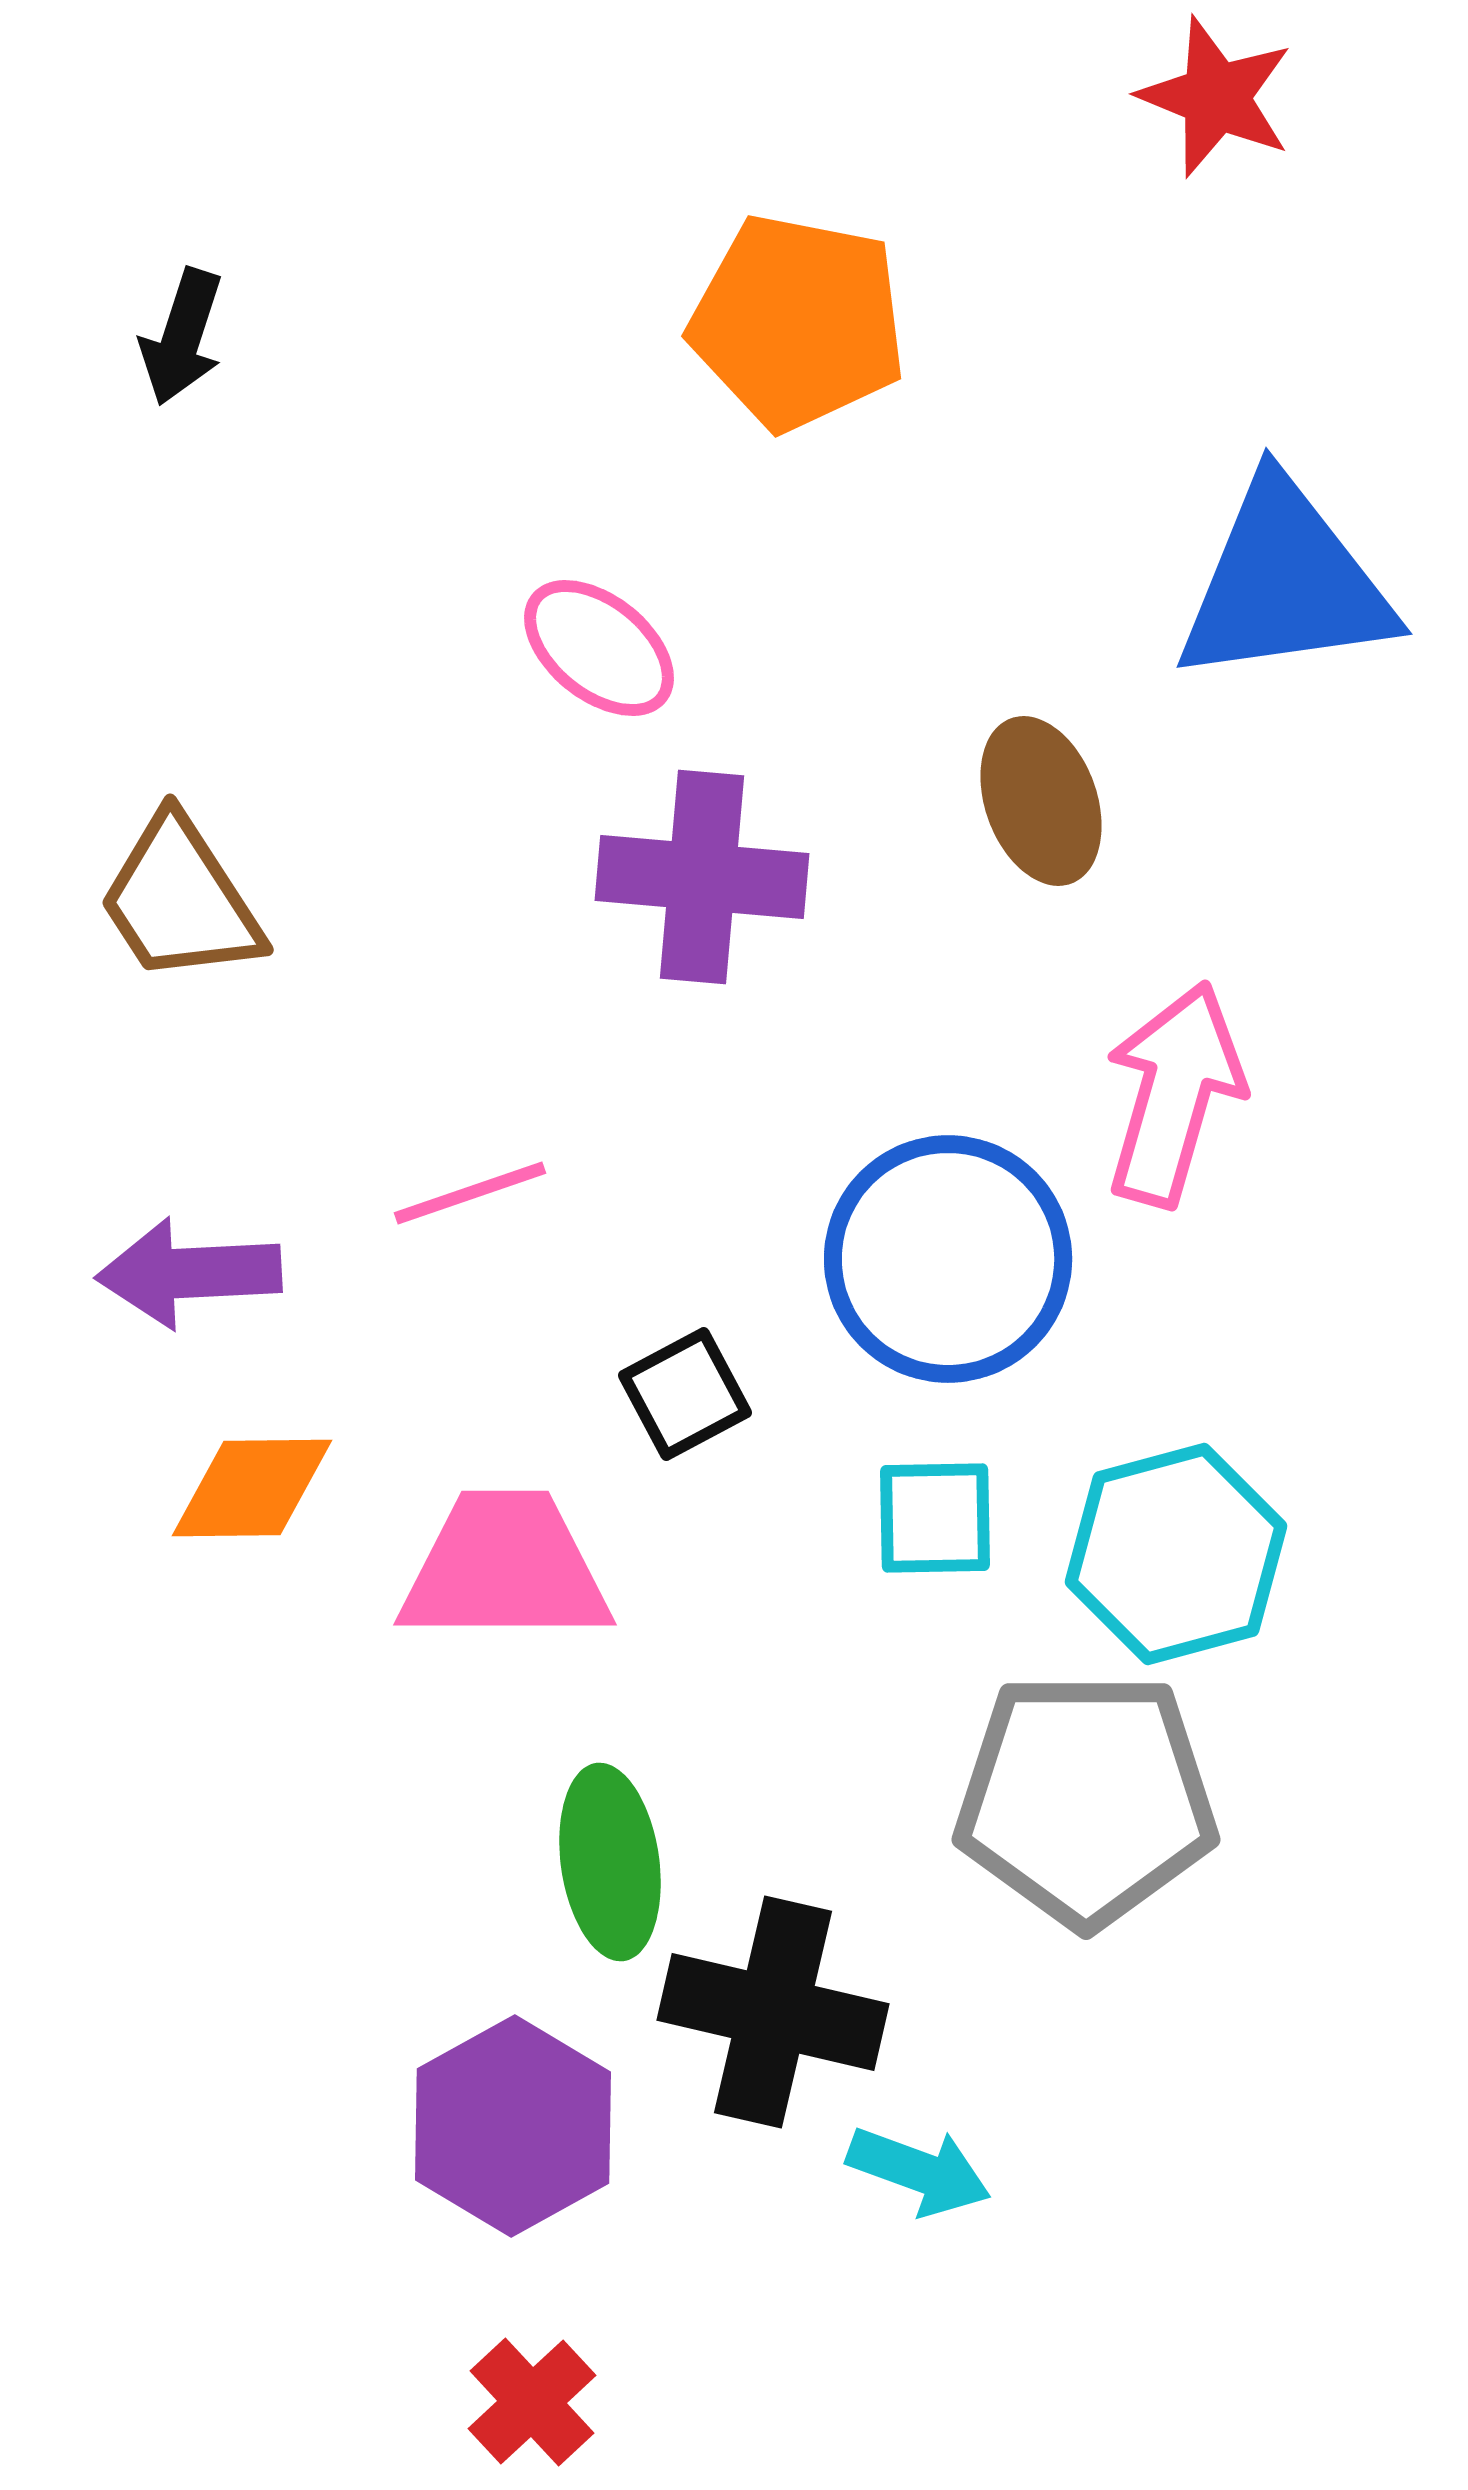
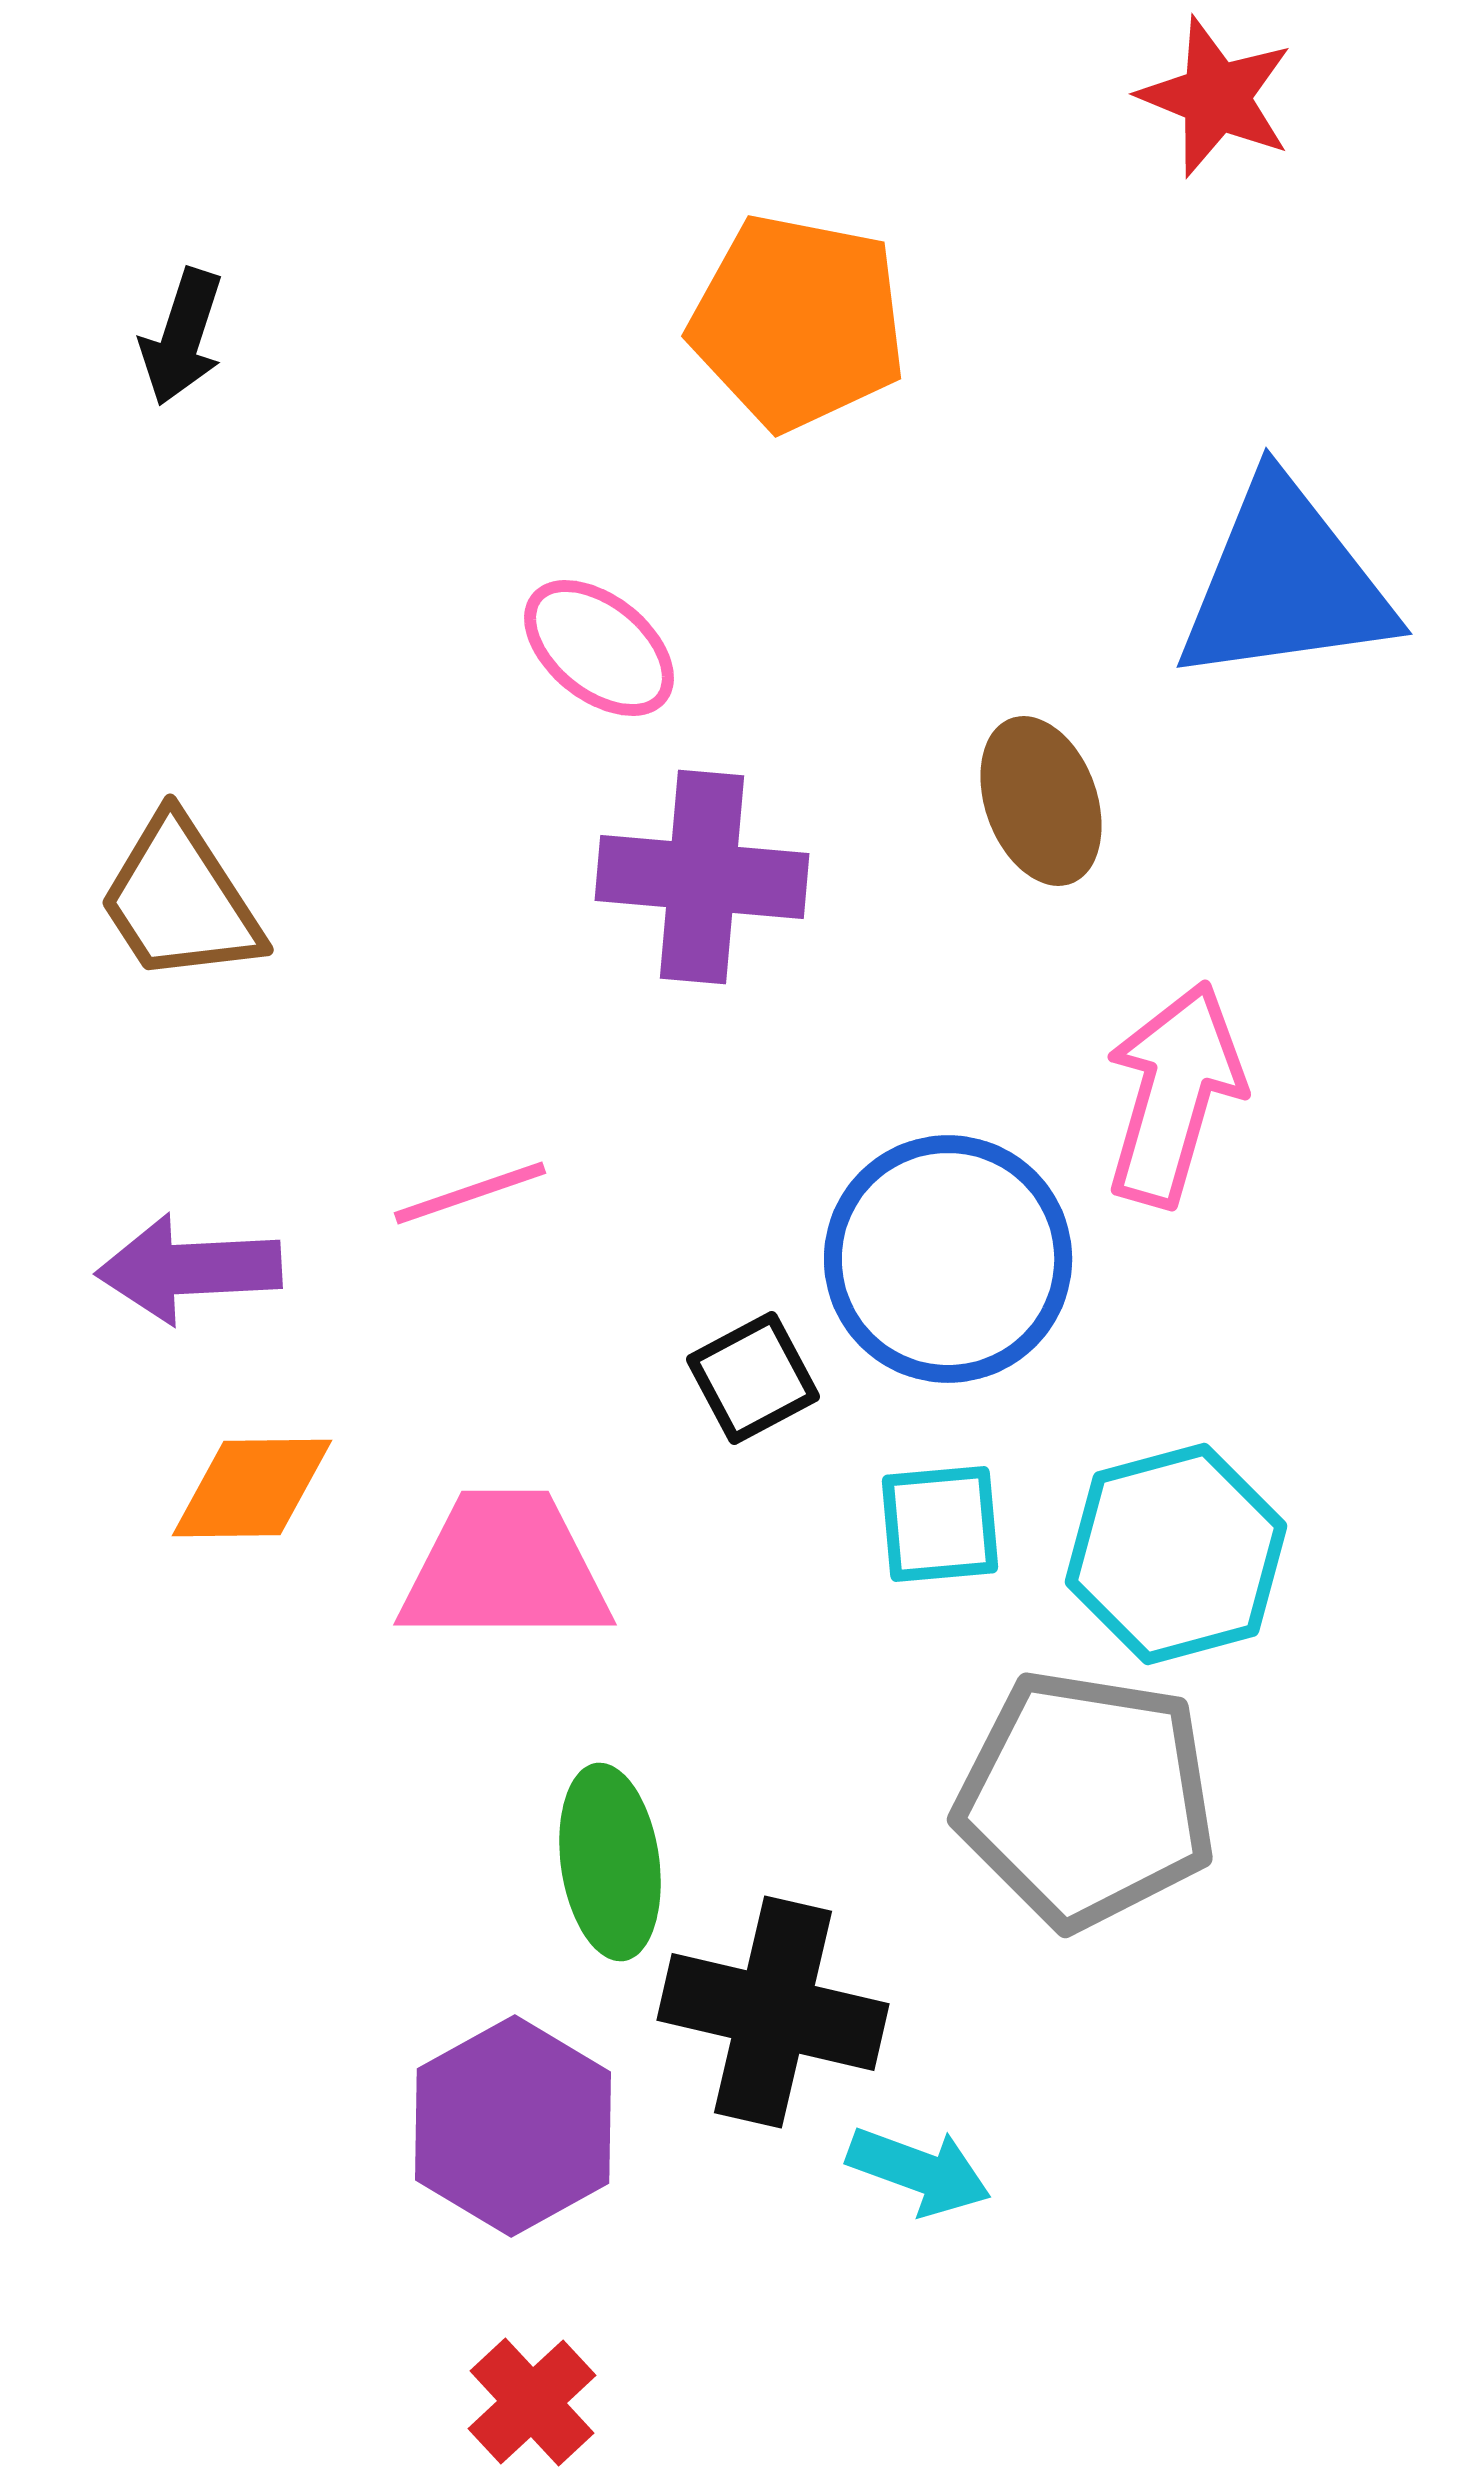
purple arrow: moved 4 px up
black square: moved 68 px right, 16 px up
cyan square: moved 5 px right, 6 px down; rotated 4 degrees counterclockwise
gray pentagon: rotated 9 degrees clockwise
